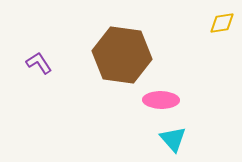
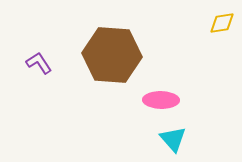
brown hexagon: moved 10 px left; rotated 4 degrees counterclockwise
